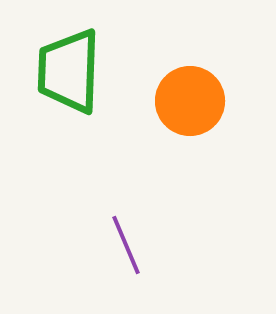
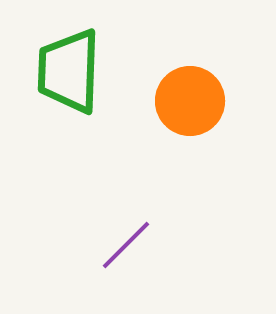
purple line: rotated 68 degrees clockwise
